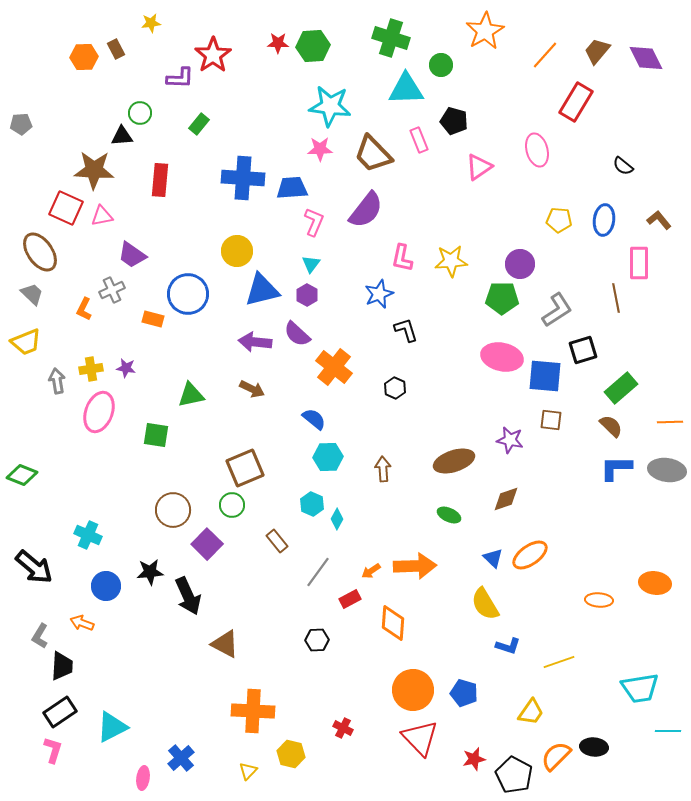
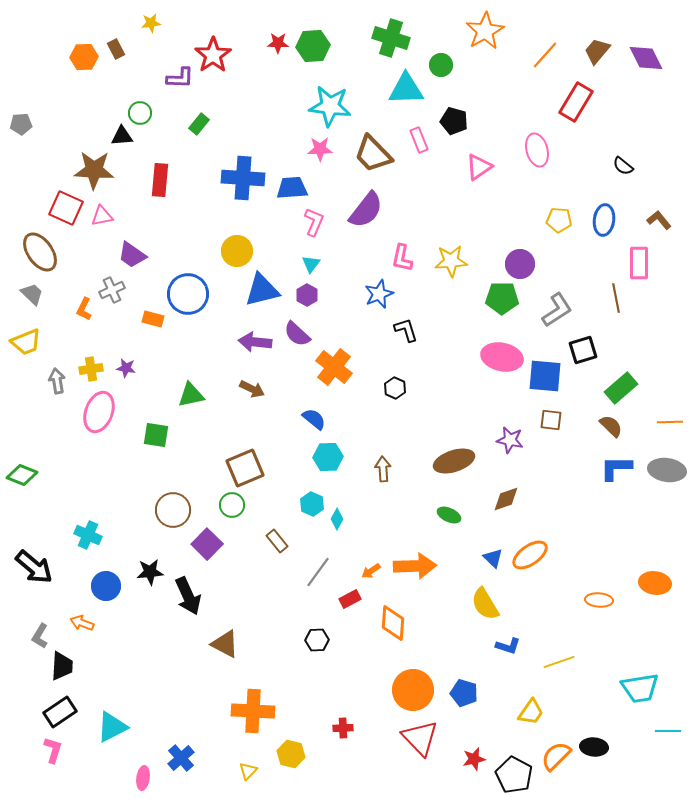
red cross at (343, 728): rotated 30 degrees counterclockwise
